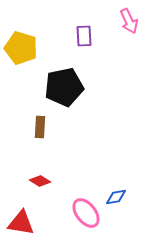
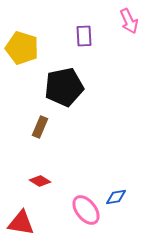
yellow pentagon: moved 1 px right
brown rectangle: rotated 20 degrees clockwise
pink ellipse: moved 3 px up
